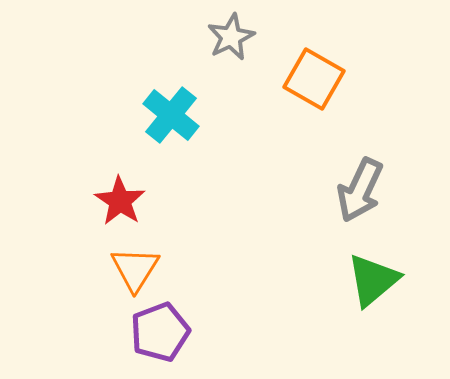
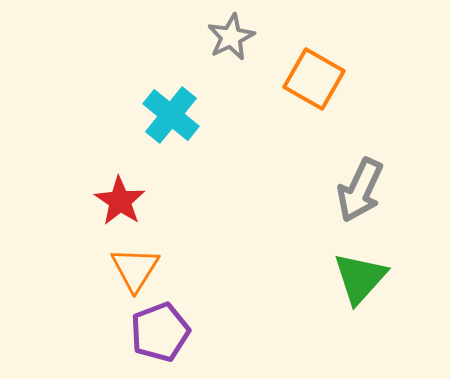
green triangle: moved 13 px left, 2 px up; rotated 8 degrees counterclockwise
